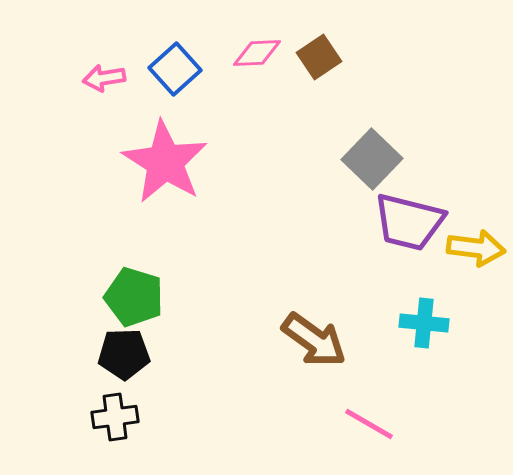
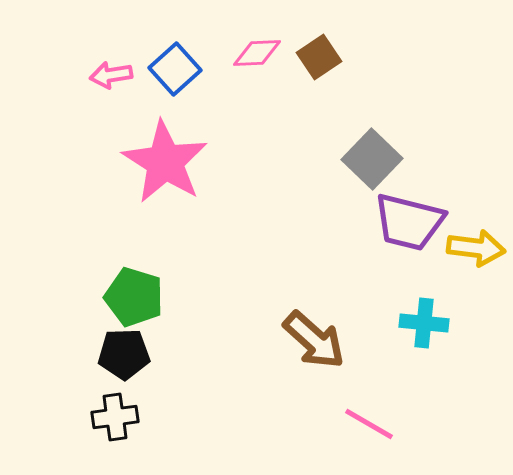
pink arrow: moved 7 px right, 3 px up
brown arrow: rotated 6 degrees clockwise
